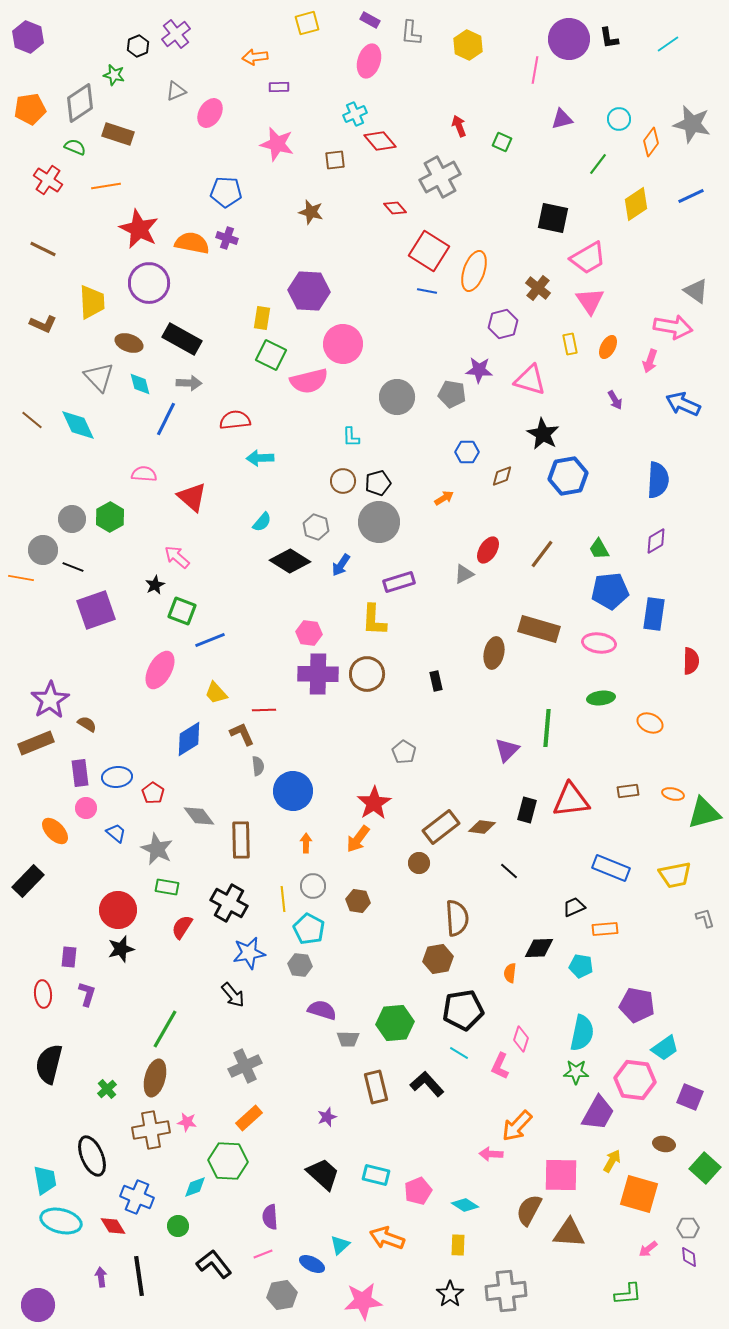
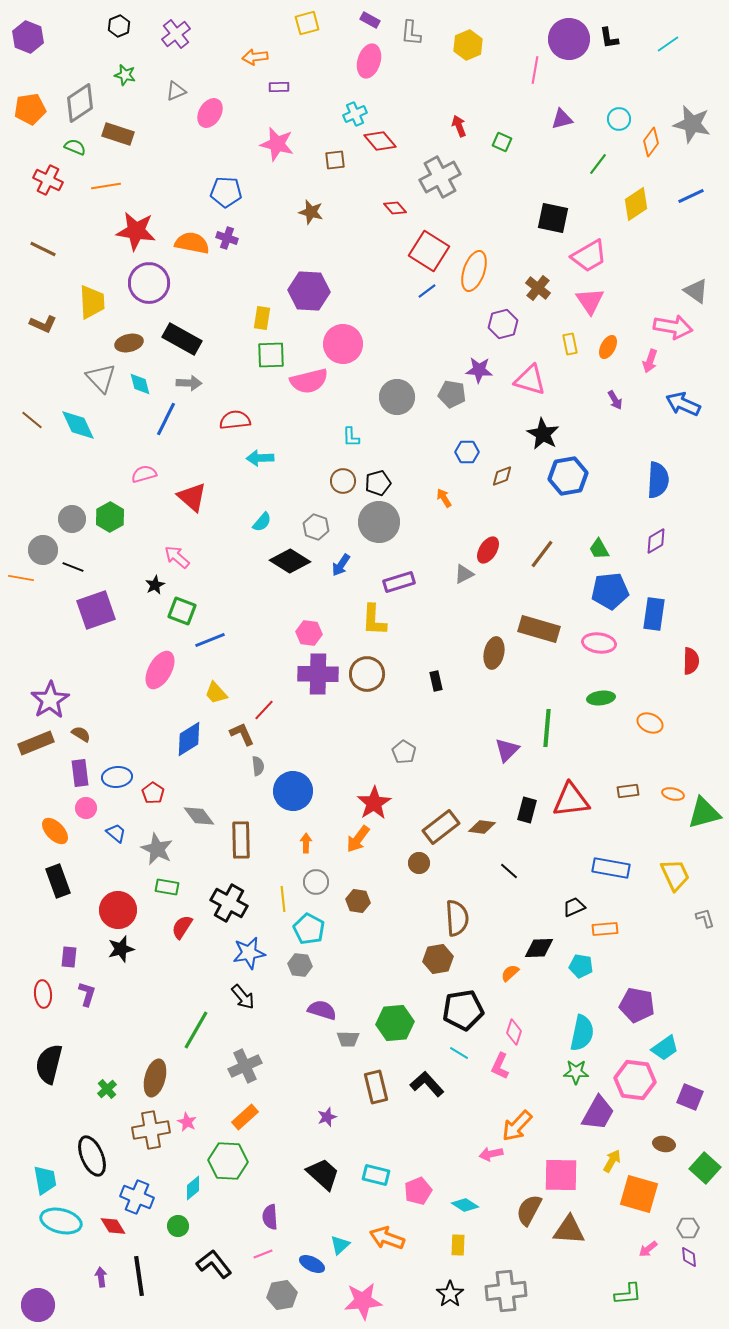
yellow hexagon at (468, 45): rotated 12 degrees clockwise
black hexagon at (138, 46): moved 19 px left, 20 px up
green star at (114, 75): moved 11 px right
red cross at (48, 180): rotated 8 degrees counterclockwise
red star at (139, 229): moved 3 px left, 2 px down; rotated 18 degrees counterclockwise
pink trapezoid at (588, 258): moved 1 px right, 2 px up
blue line at (427, 291): rotated 48 degrees counterclockwise
brown ellipse at (129, 343): rotated 32 degrees counterclockwise
green square at (271, 355): rotated 28 degrees counterclockwise
gray triangle at (99, 377): moved 2 px right, 1 px down
pink semicircle at (144, 474): rotated 20 degrees counterclockwise
orange arrow at (444, 498): rotated 90 degrees counterclockwise
red line at (264, 710): rotated 45 degrees counterclockwise
brown semicircle at (87, 724): moved 6 px left, 10 px down
blue rectangle at (611, 868): rotated 12 degrees counterclockwise
yellow trapezoid at (675, 875): rotated 104 degrees counterclockwise
black rectangle at (28, 881): moved 30 px right; rotated 64 degrees counterclockwise
gray circle at (313, 886): moved 3 px right, 4 px up
orange semicircle at (510, 973): rotated 42 degrees clockwise
black arrow at (233, 995): moved 10 px right, 2 px down
green line at (165, 1029): moved 31 px right, 1 px down
pink diamond at (521, 1039): moved 7 px left, 7 px up
orange rectangle at (249, 1118): moved 4 px left, 1 px up
pink star at (187, 1122): rotated 18 degrees clockwise
pink arrow at (491, 1154): rotated 15 degrees counterclockwise
cyan diamond at (195, 1187): moved 2 px left, 1 px down; rotated 20 degrees counterclockwise
brown triangle at (569, 1233): moved 3 px up
